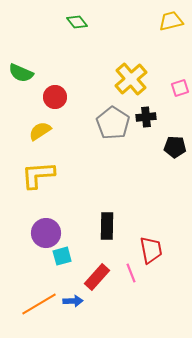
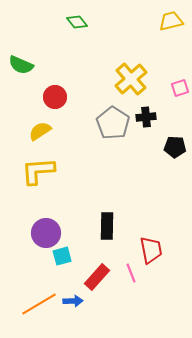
green semicircle: moved 8 px up
yellow L-shape: moved 4 px up
